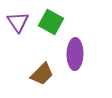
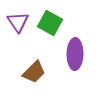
green square: moved 1 px left, 1 px down
brown trapezoid: moved 8 px left, 2 px up
